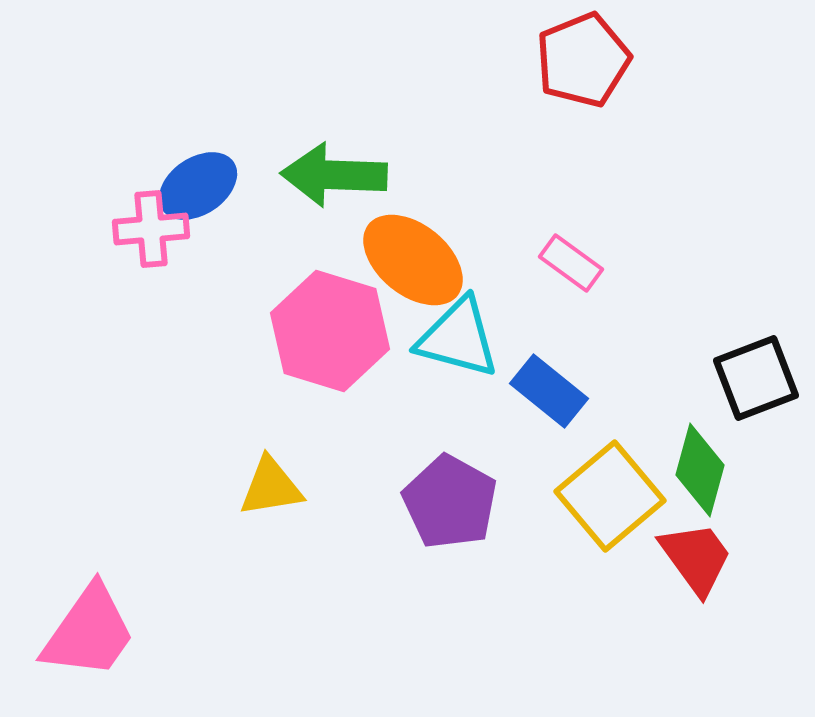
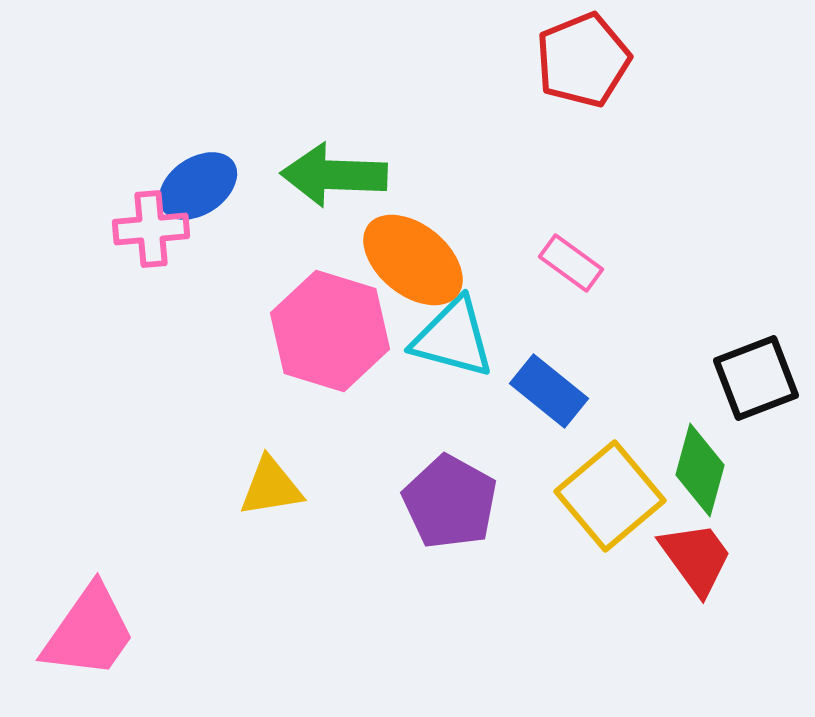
cyan triangle: moved 5 px left
